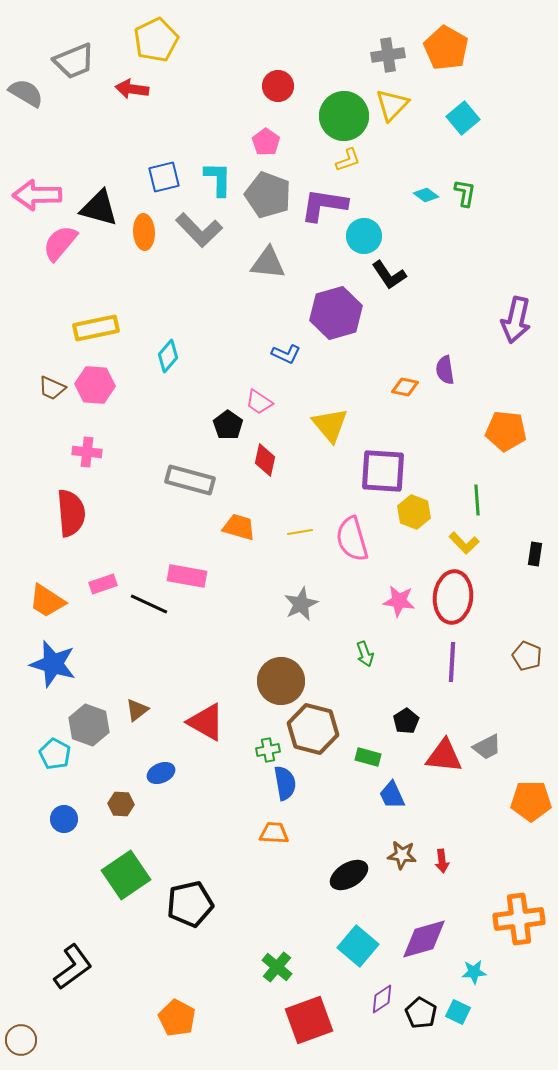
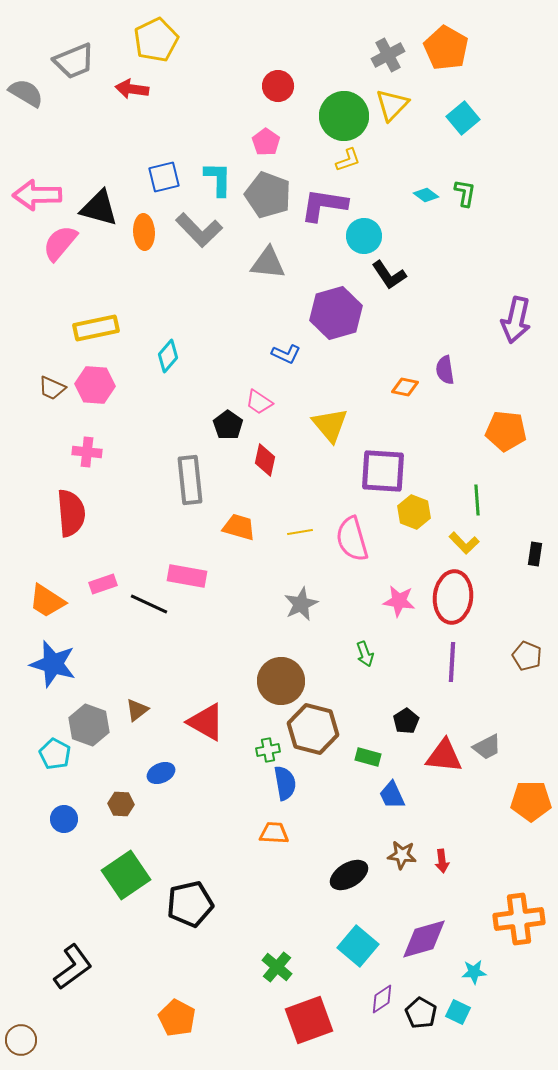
gray cross at (388, 55): rotated 20 degrees counterclockwise
gray rectangle at (190, 480): rotated 69 degrees clockwise
